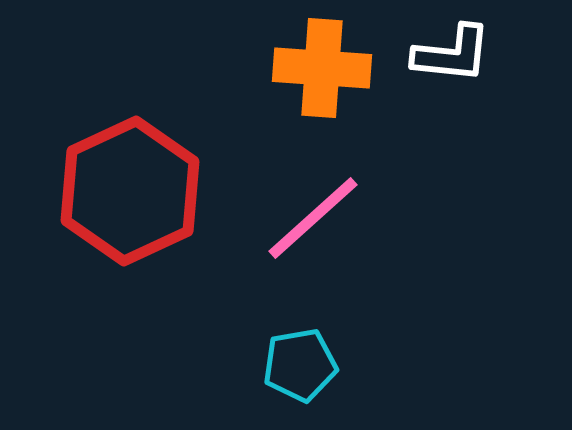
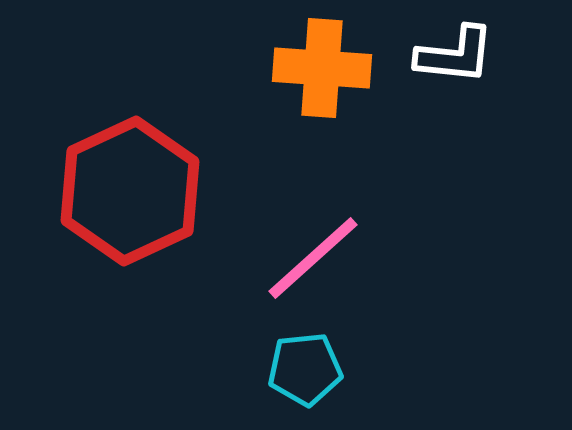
white L-shape: moved 3 px right, 1 px down
pink line: moved 40 px down
cyan pentagon: moved 5 px right, 4 px down; rotated 4 degrees clockwise
